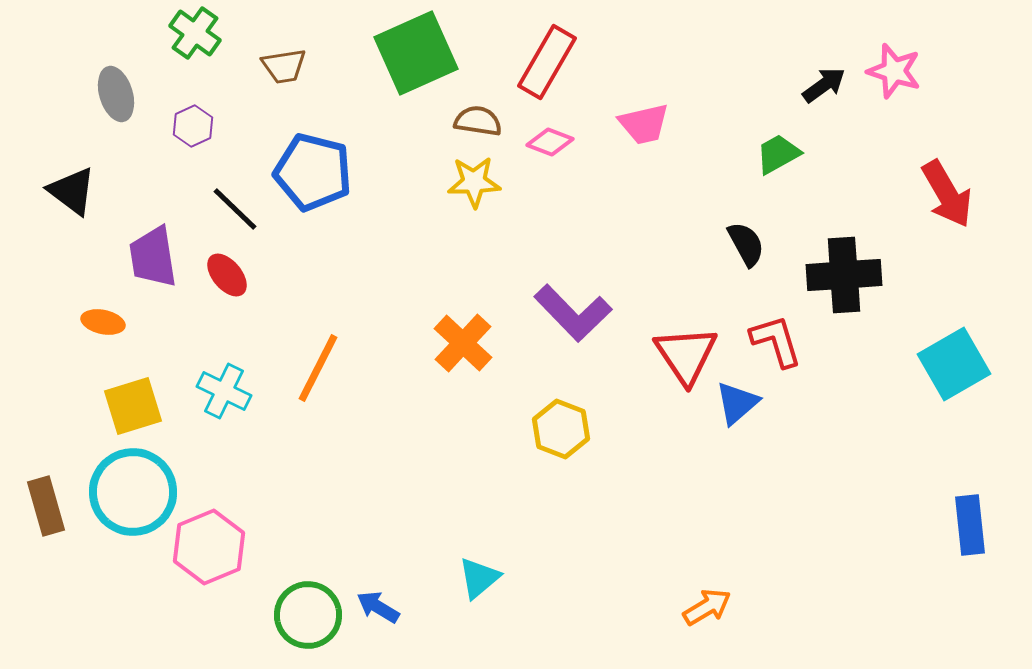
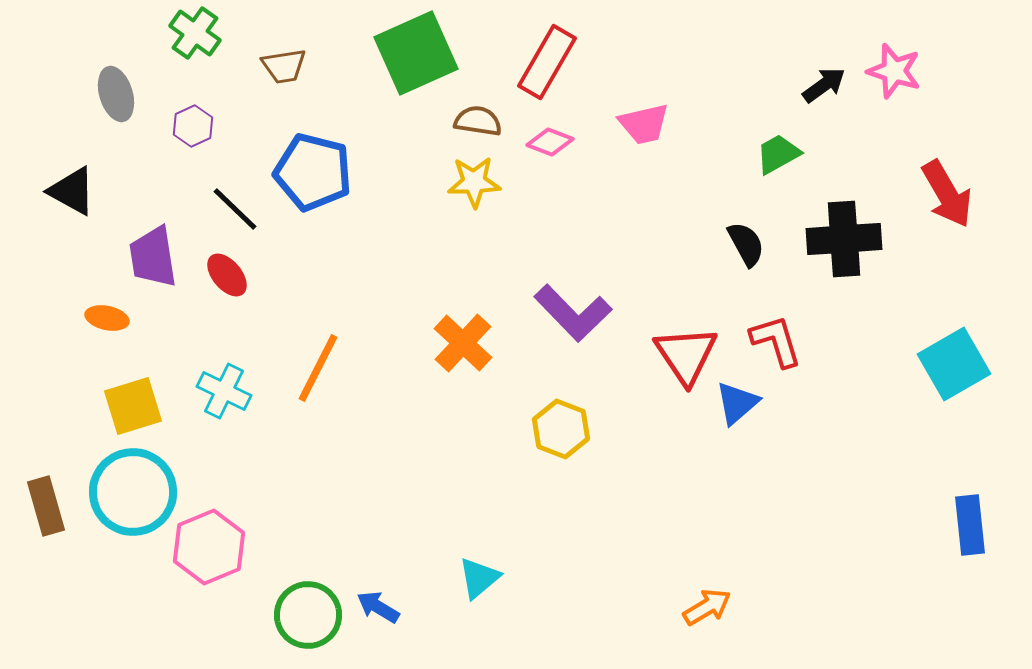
black triangle: rotated 8 degrees counterclockwise
black cross: moved 36 px up
orange ellipse: moved 4 px right, 4 px up
